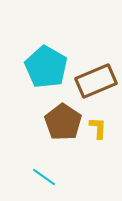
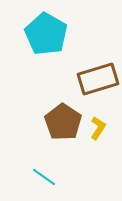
cyan pentagon: moved 33 px up
brown rectangle: moved 2 px right, 2 px up; rotated 6 degrees clockwise
yellow L-shape: rotated 30 degrees clockwise
